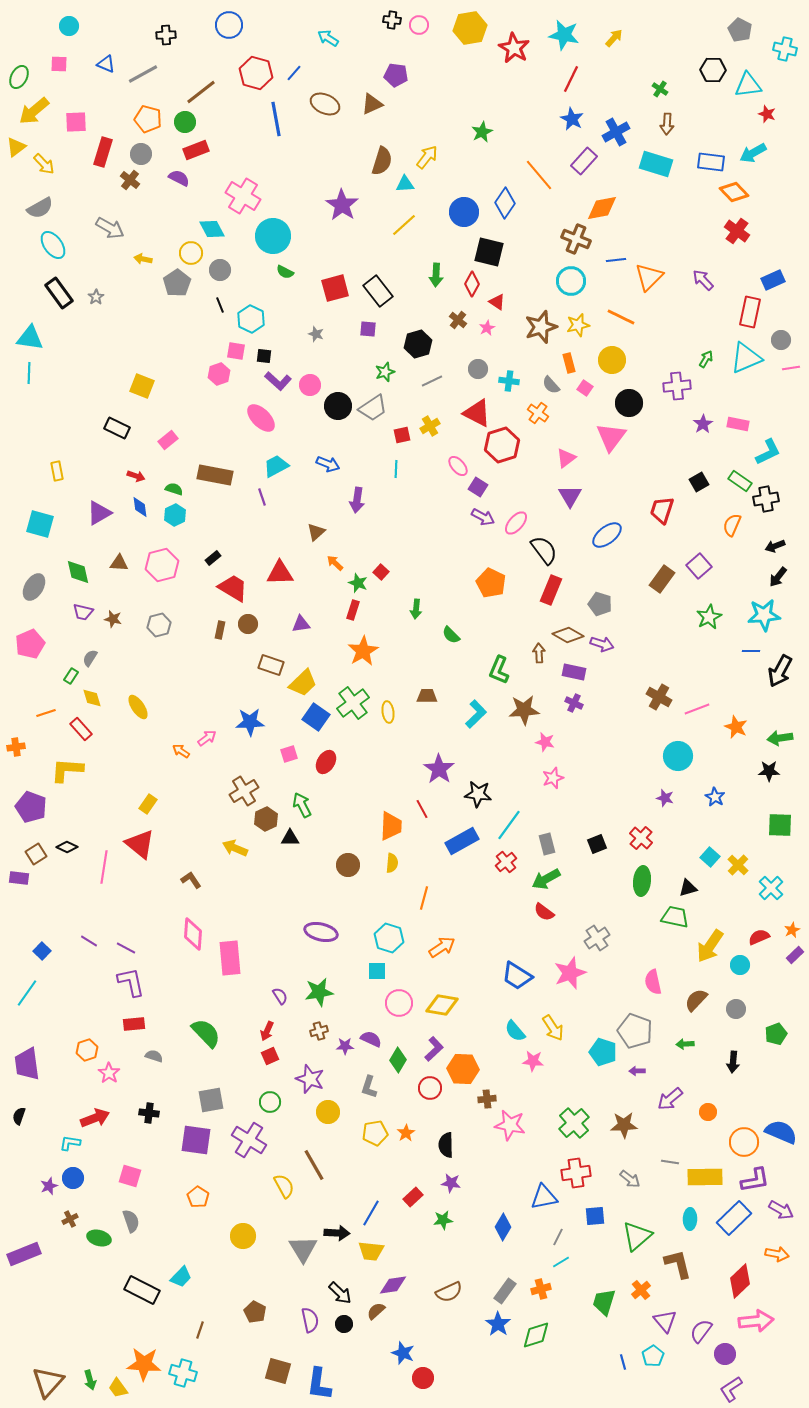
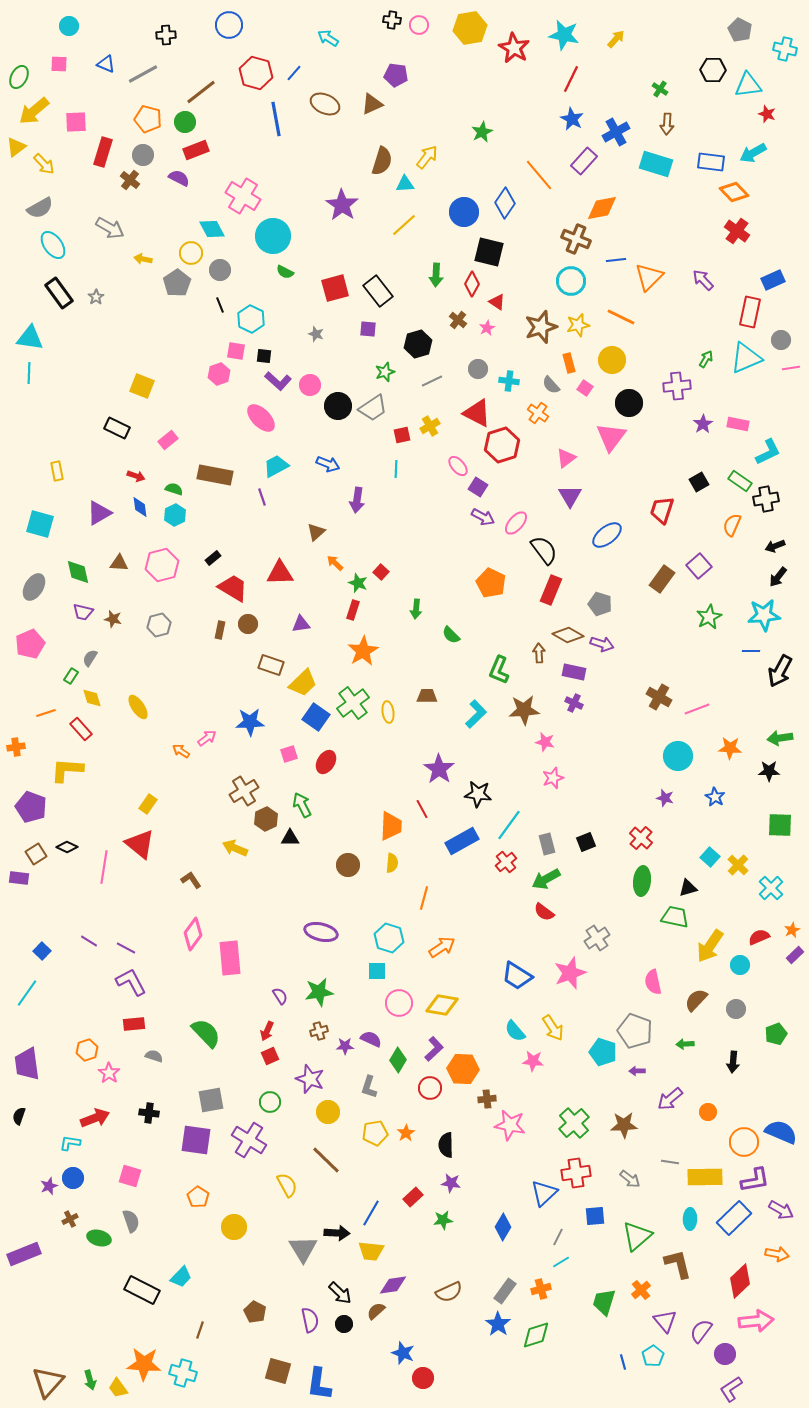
yellow arrow at (614, 38): moved 2 px right, 1 px down
gray circle at (141, 154): moved 2 px right, 1 px down
orange star at (736, 727): moved 6 px left, 21 px down; rotated 20 degrees counterclockwise
black square at (597, 844): moved 11 px left, 2 px up
pink diamond at (193, 934): rotated 32 degrees clockwise
purple L-shape at (131, 982): rotated 16 degrees counterclockwise
brown line at (314, 1165): moved 12 px right, 5 px up; rotated 16 degrees counterclockwise
yellow semicircle at (284, 1186): moved 3 px right, 1 px up
blue triangle at (544, 1197): moved 4 px up; rotated 32 degrees counterclockwise
yellow circle at (243, 1236): moved 9 px left, 9 px up
